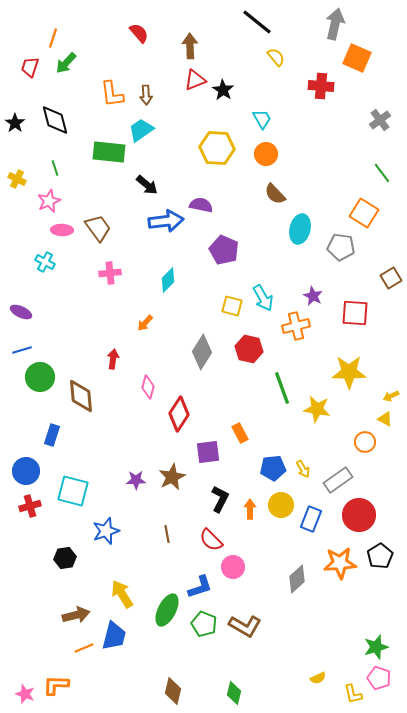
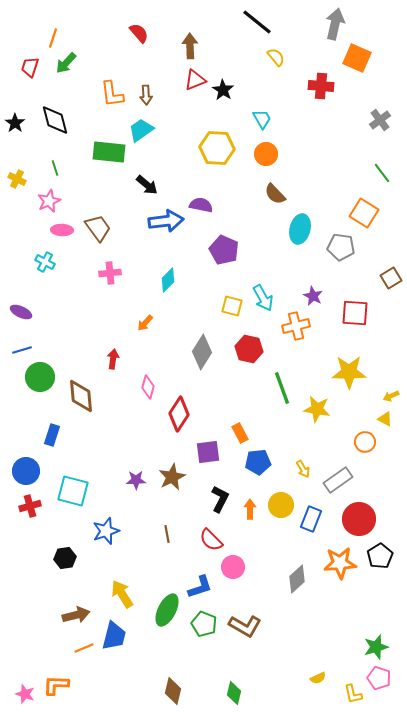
blue pentagon at (273, 468): moved 15 px left, 6 px up
red circle at (359, 515): moved 4 px down
